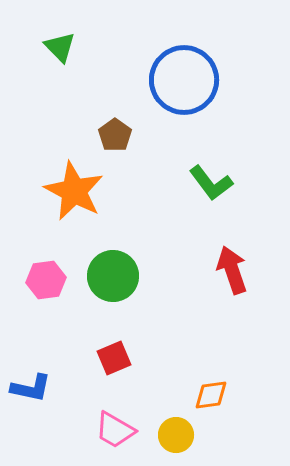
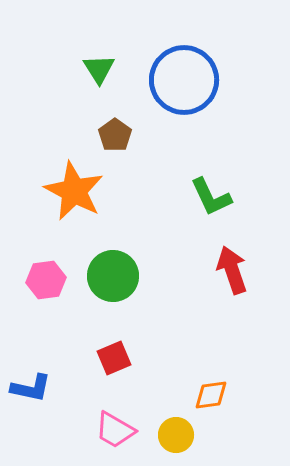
green triangle: moved 39 px right, 22 px down; rotated 12 degrees clockwise
green L-shape: moved 14 px down; rotated 12 degrees clockwise
